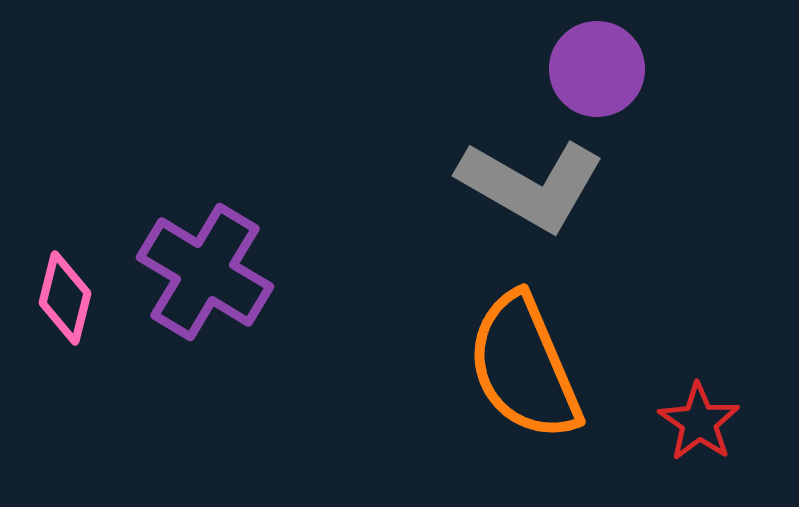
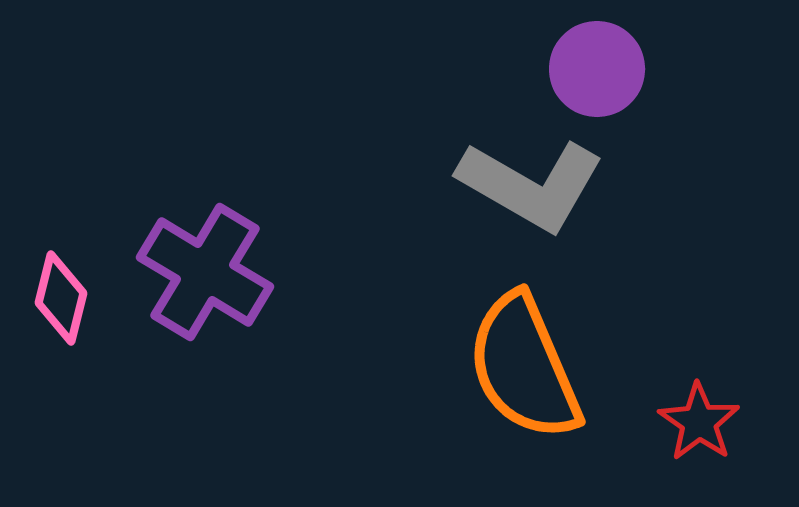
pink diamond: moved 4 px left
